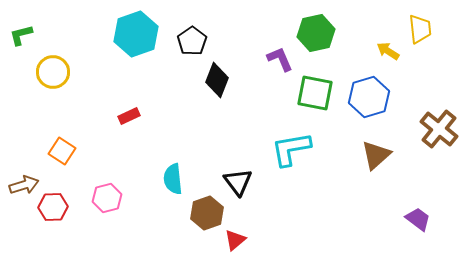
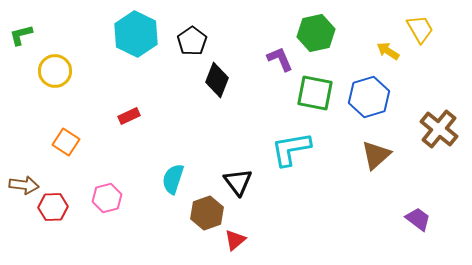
yellow trapezoid: rotated 24 degrees counterclockwise
cyan hexagon: rotated 15 degrees counterclockwise
yellow circle: moved 2 px right, 1 px up
orange square: moved 4 px right, 9 px up
cyan semicircle: rotated 24 degrees clockwise
brown arrow: rotated 24 degrees clockwise
